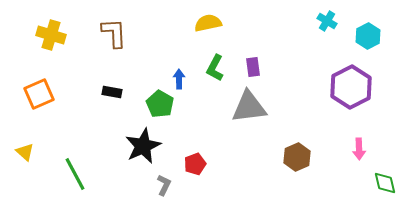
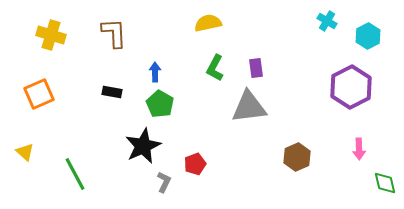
purple rectangle: moved 3 px right, 1 px down
blue arrow: moved 24 px left, 7 px up
gray L-shape: moved 3 px up
